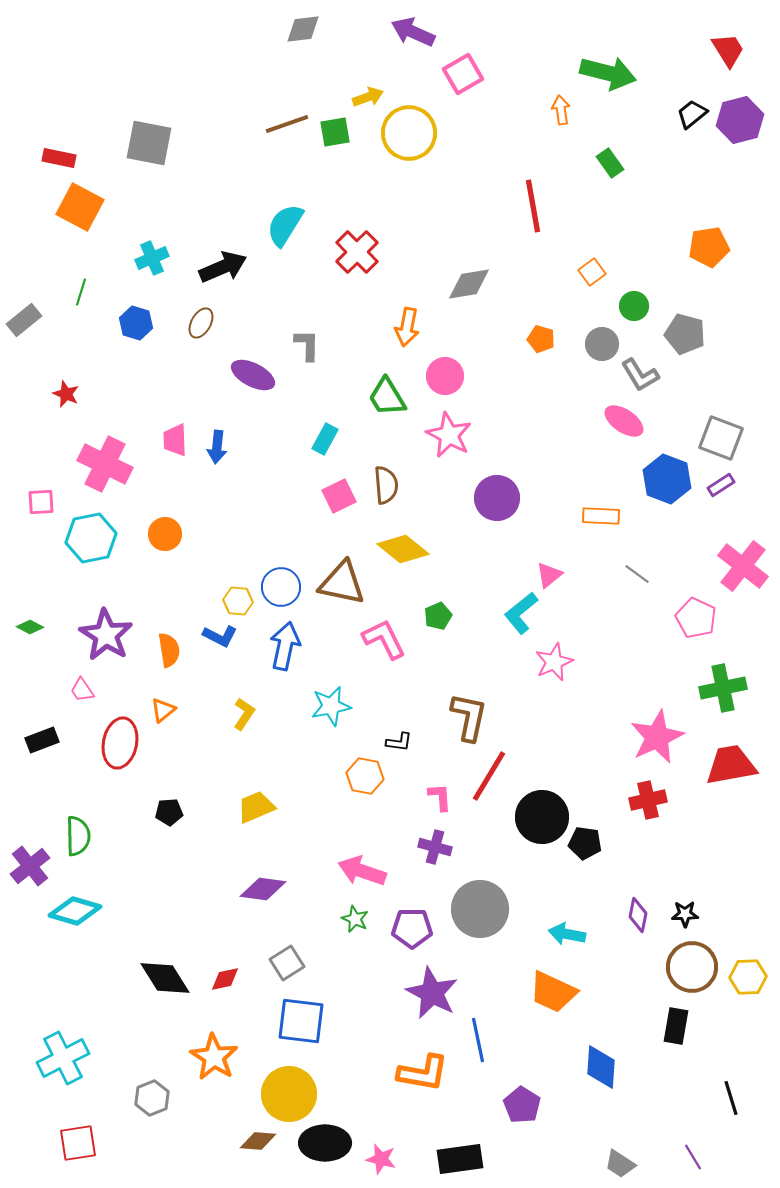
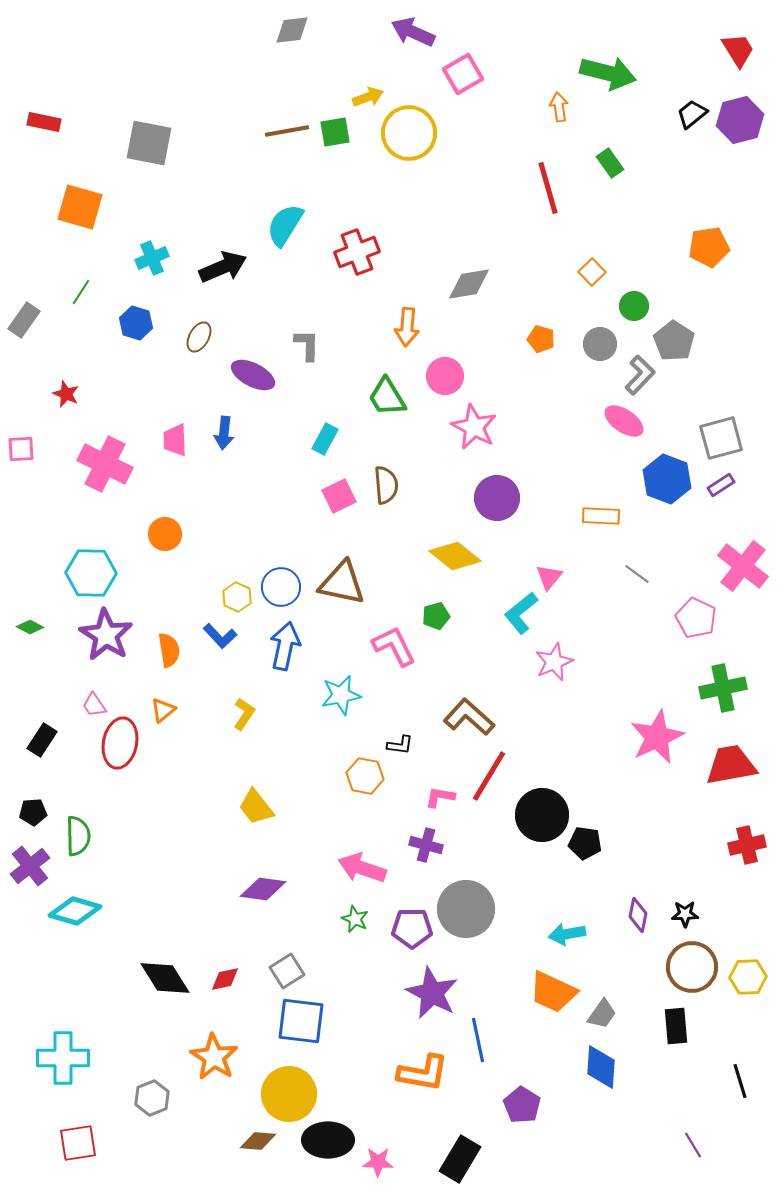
gray diamond at (303, 29): moved 11 px left, 1 px down
red trapezoid at (728, 50): moved 10 px right
orange arrow at (561, 110): moved 2 px left, 3 px up
brown line at (287, 124): moved 7 px down; rotated 9 degrees clockwise
red rectangle at (59, 158): moved 15 px left, 36 px up
red line at (533, 206): moved 15 px right, 18 px up; rotated 6 degrees counterclockwise
orange square at (80, 207): rotated 12 degrees counterclockwise
red cross at (357, 252): rotated 24 degrees clockwise
orange square at (592, 272): rotated 8 degrees counterclockwise
green line at (81, 292): rotated 16 degrees clockwise
gray rectangle at (24, 320): rotated 16 degrees counterclockwise
brown ellipse at (201, 323): moved 2 px left, 14 px down
orange arrow at (407, 327): rotated 6 degrees counterclockwise
gray pentagon at (685, 334): moved 11 px left, 7 px down; rotated 18 degrees clockwise
gray circle at (602, 344): moved 2 px left
gray L-shape at (640, 375): rotated 105 degrees counterclockwise
pink star at (449, 435): moved 25 px right, 8 px up
gray square at (721, 438): rotated 36 degrees counterclockwise
blue arrow at (217, 447): moved 7 px right, 14 px up
pink square at (41, 502): moved 20 px left, 53 px up
cyan hexagon at (91, 538): moved 35 px down; rotated 12 degrees clockwise
yellow diamond at (403, 549): moved 52 px right, 7 px down
pink triangle at (549, 575): moved 2 px down; rotated 12 degrees counterclockwise
yellow hexagon at (238, 601): moved 1 px left, 4 px up; rotated 20 degrees clockwise
green pentagon at (438, 616): moved 2 px left; rotated 8 degrees clockwise
blue L-shape at (220, 636): rotated 20 degrees clockwise
pink L-shape at (384, 639): moved 10 px right, 7 px down
pink trapezoid at (82, 690): moved 12 px right, 15 px down
cyan star at (331, 706): moved 10 px right, 11 px up
brown L-shape at (469, 717): rotated 60 degrees counterclockwise
black rectangle at (42, 740): rotated 36 degrees counterclockwise
black L-shape at (399, 742): moved 1 px right, 3 px down
pink L-shape at (440, 797): rotated 76 degrees counterclockwise
red cross at (648, 800): moved 99 px right, 45 px down
yellow trapezoid at (256, 807): rotated 105 degrees counterclockwise
black pentagon at (169, 812): moved 136 px left
black circle at (542, 817): moved 2 px up
purple cross at (435, 847): moved 9 px left, 2 px up
pink arrow at (362, 871): moved 3 px up
gray circle at (480, 909): moved 14 px left
cyan arrow at (567, 934): rotated 21 degrees counterclockwise
gray square at (287, 963): moved 8 px down
black rectangle at (676, 1026): rotated 15 degrees counterclockwise
cyan cross at (63, 1058): rotated 27 degrees clockwise
black line at (731, 1098): moved 9 px right, 17 px up
black ellipse at (325, 1143): moved 3 px right, 3 px up
purple line at (693, 1157): moved 12 px up
pink star at (381, 1159): moved 3 px left, 3 px down; rotated 12 degrees counterclockwise
black rectangle at (460, 1159): rotated 51 degrees counterclockwise
gray trapezoid at (620, 1164): moved 18 px left, 150 px up; rotated 88 degrees counterclockwise
